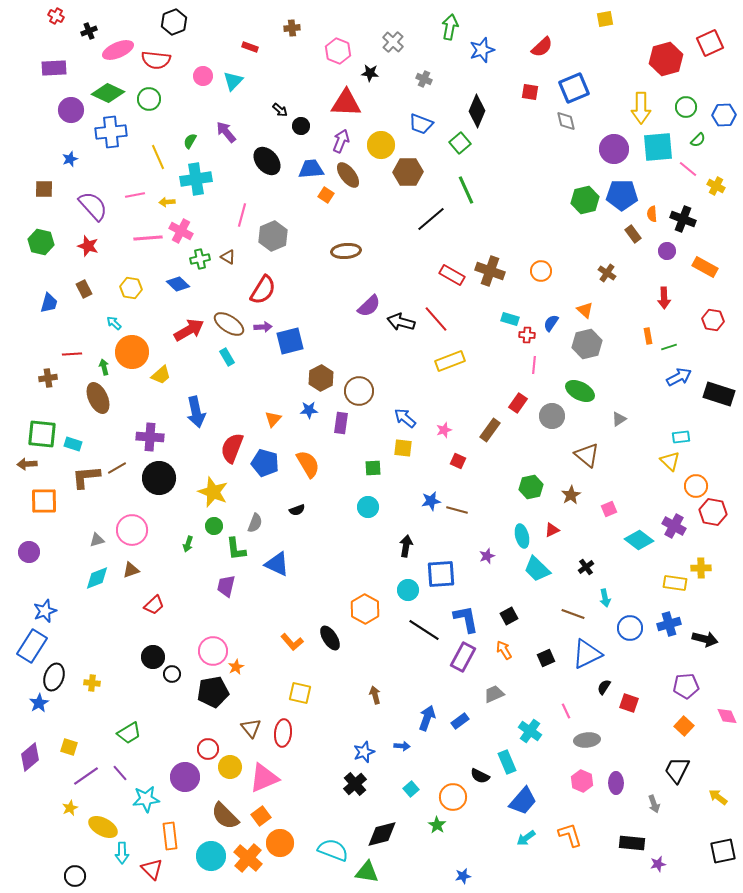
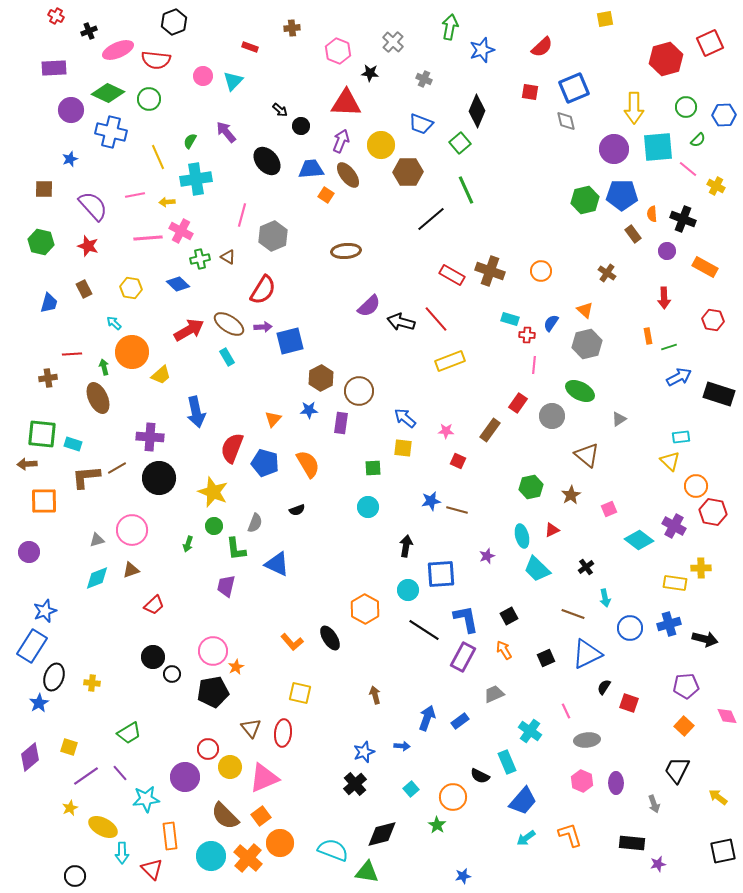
yellow arrow at (641, 108): moved 7 px left
blue cross at (111, 132): rotated 20 degrees clockwise
pink star at (444, 430): moved 2 px right, 1 px down; rotated 21 degrees clockwise
